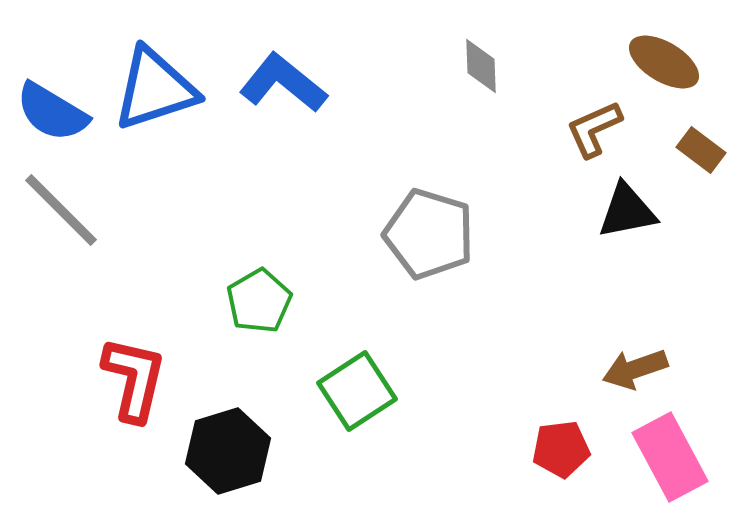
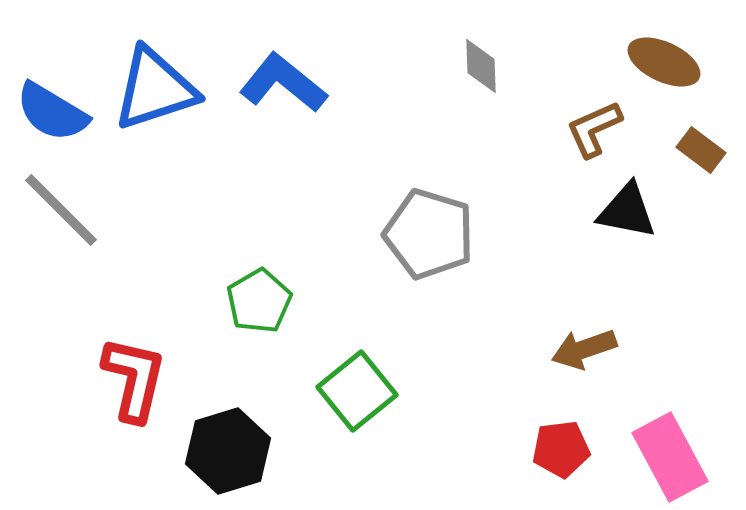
brown ellipse: rotated 6 degrees counterclockwise
black triangle: rotated 22 degrees clockwise
brown arrow: moved 51 px left, 20 px up
green square: rotated 6 degrees counterclockwise
